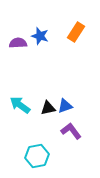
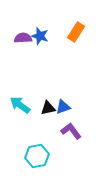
purple semicircle: moved 5 px right, 5 px up
blue triangle: moved 2 px left, 1 px down
